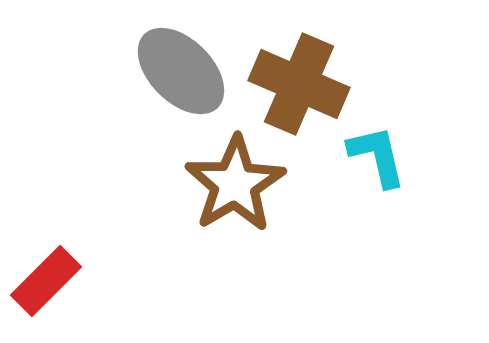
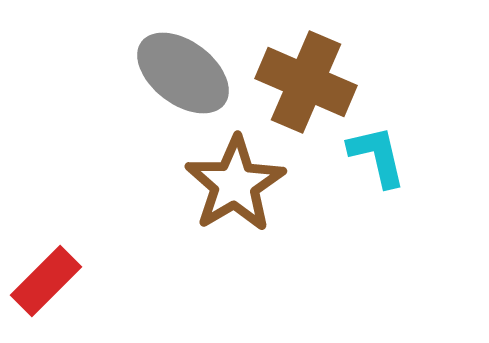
gray ellipse: moved 2 px right, 2 px down; rotated 8 degrees counterclockwise
brown cross: moved 7 px right, 2 px up
